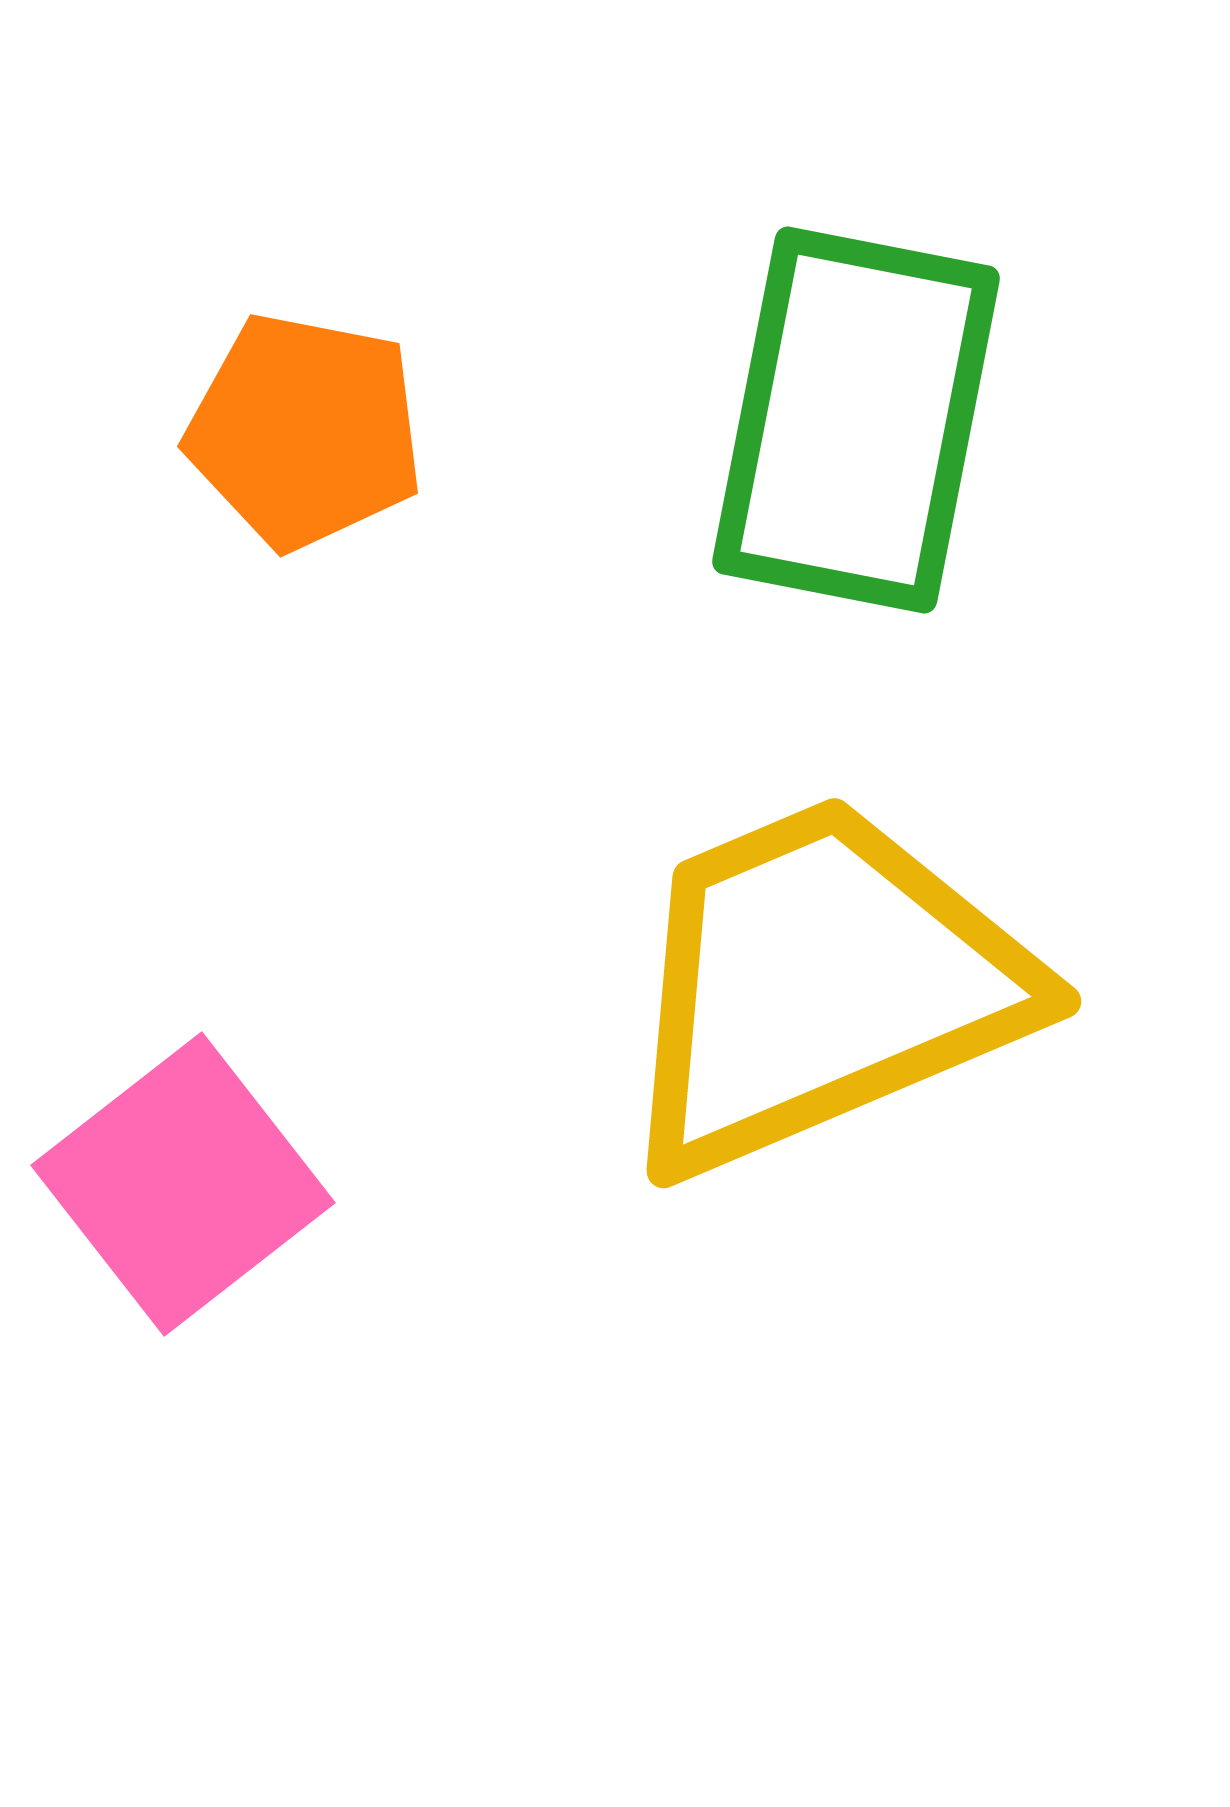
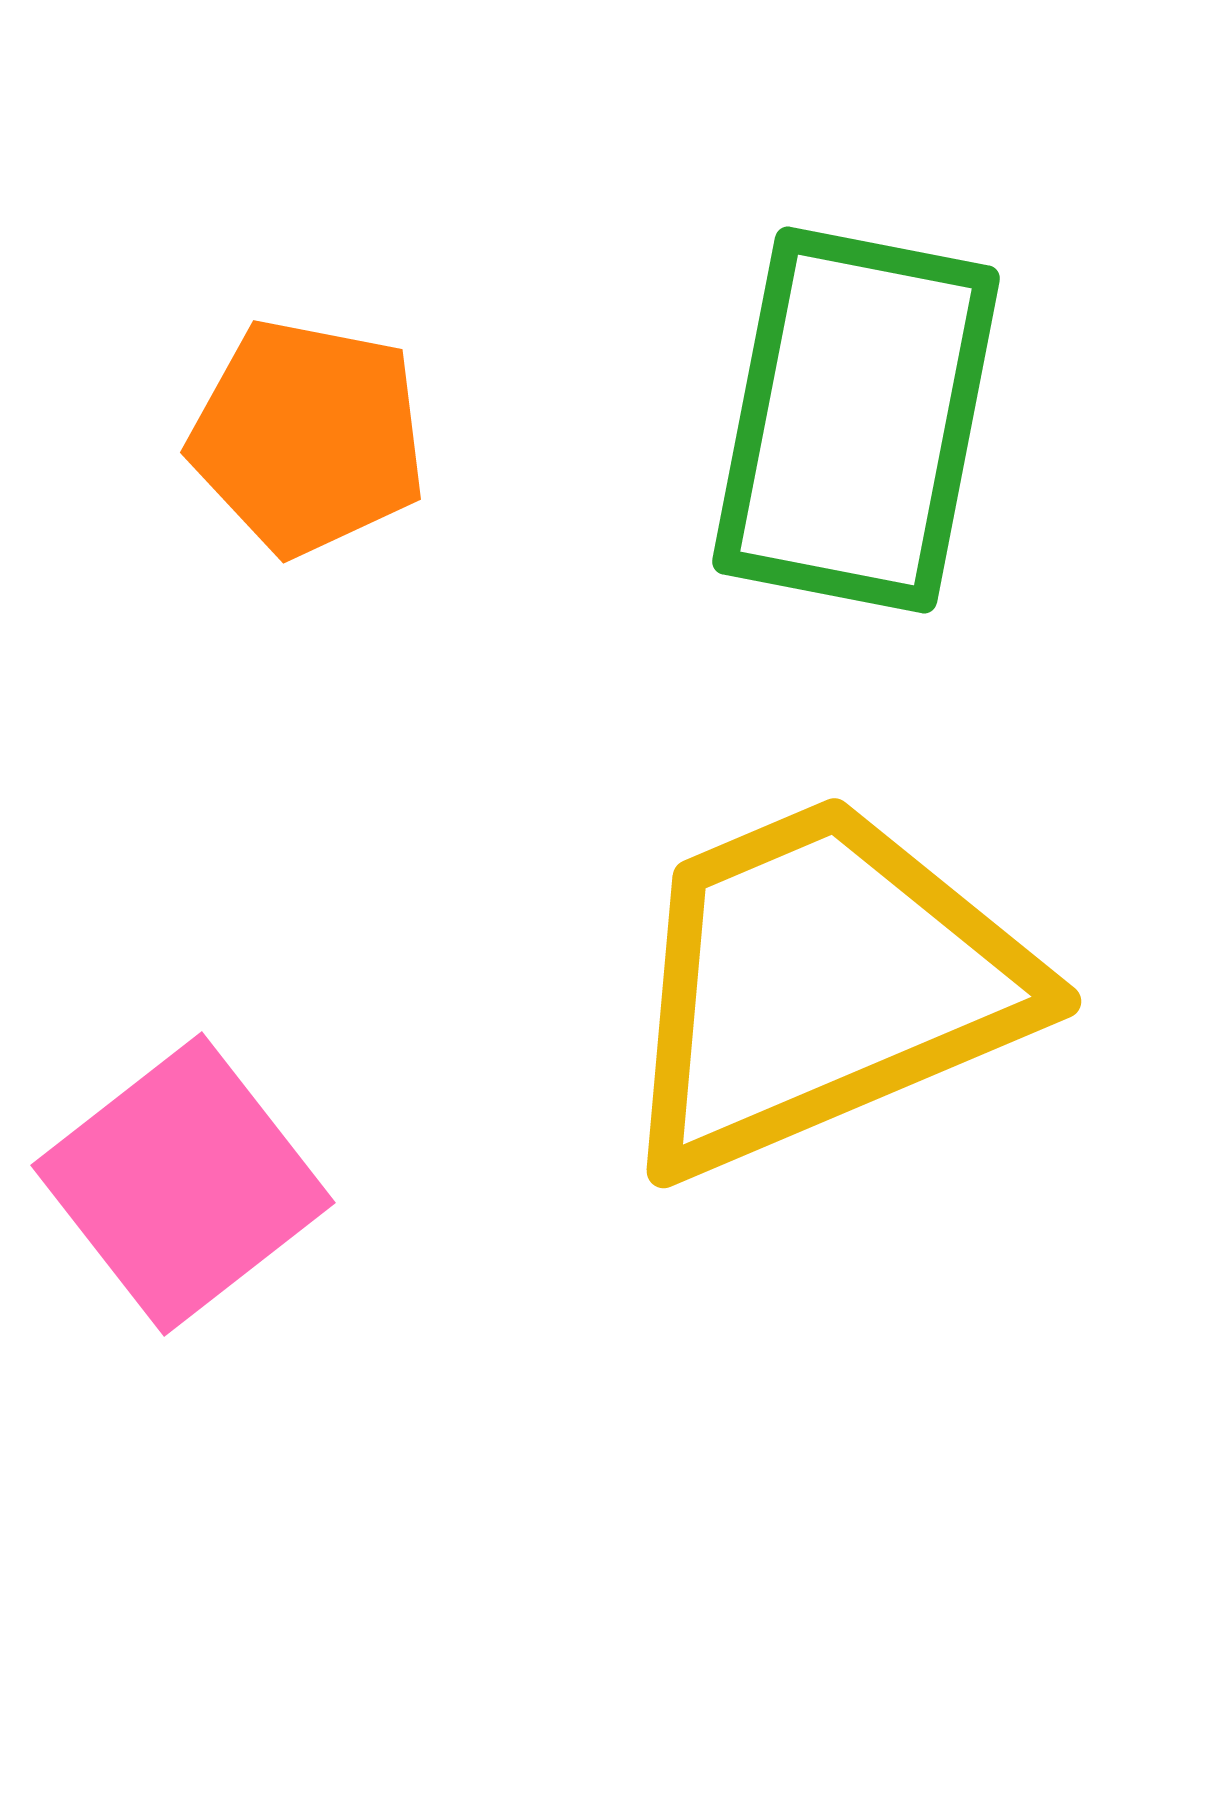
orange pentagon: moved 3 px right, 6 px down
